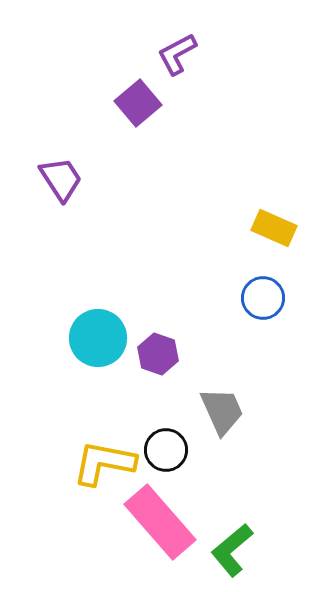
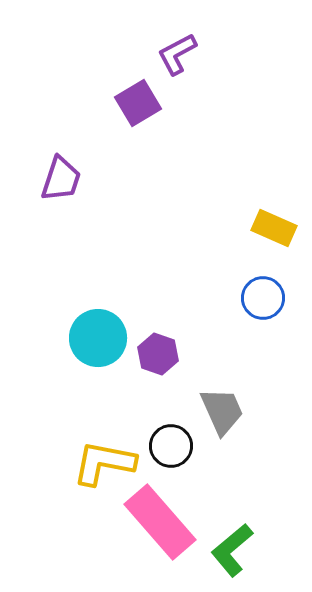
purple square: rotated 9 degrees clockwise
purple trapezoid: rotated 51 degrees clockwise
black circle: moved 5 px right, 4 px up
